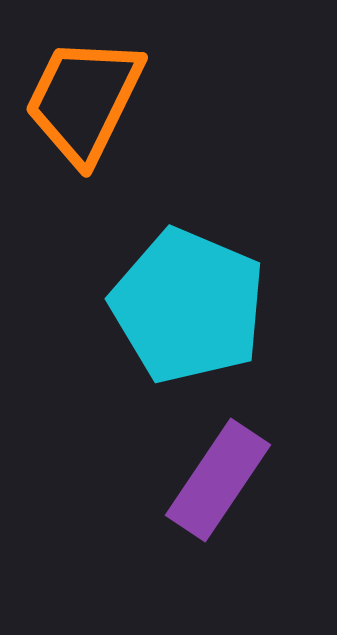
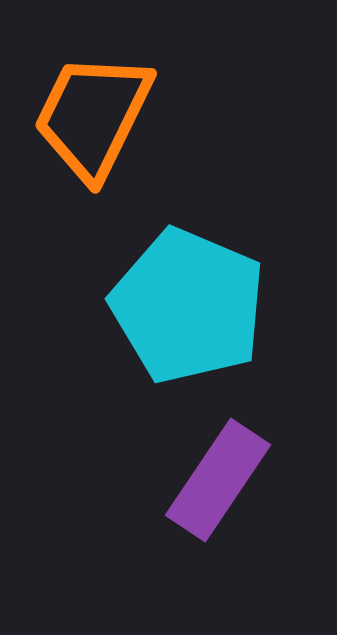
orange trapezoid: moved 9 px right, 16 px down
